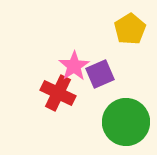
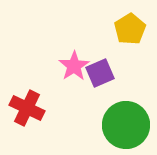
purple square: moved 1 px up
red cross: moved 31 px left, 15 px down
green circle: moved 3 px down
